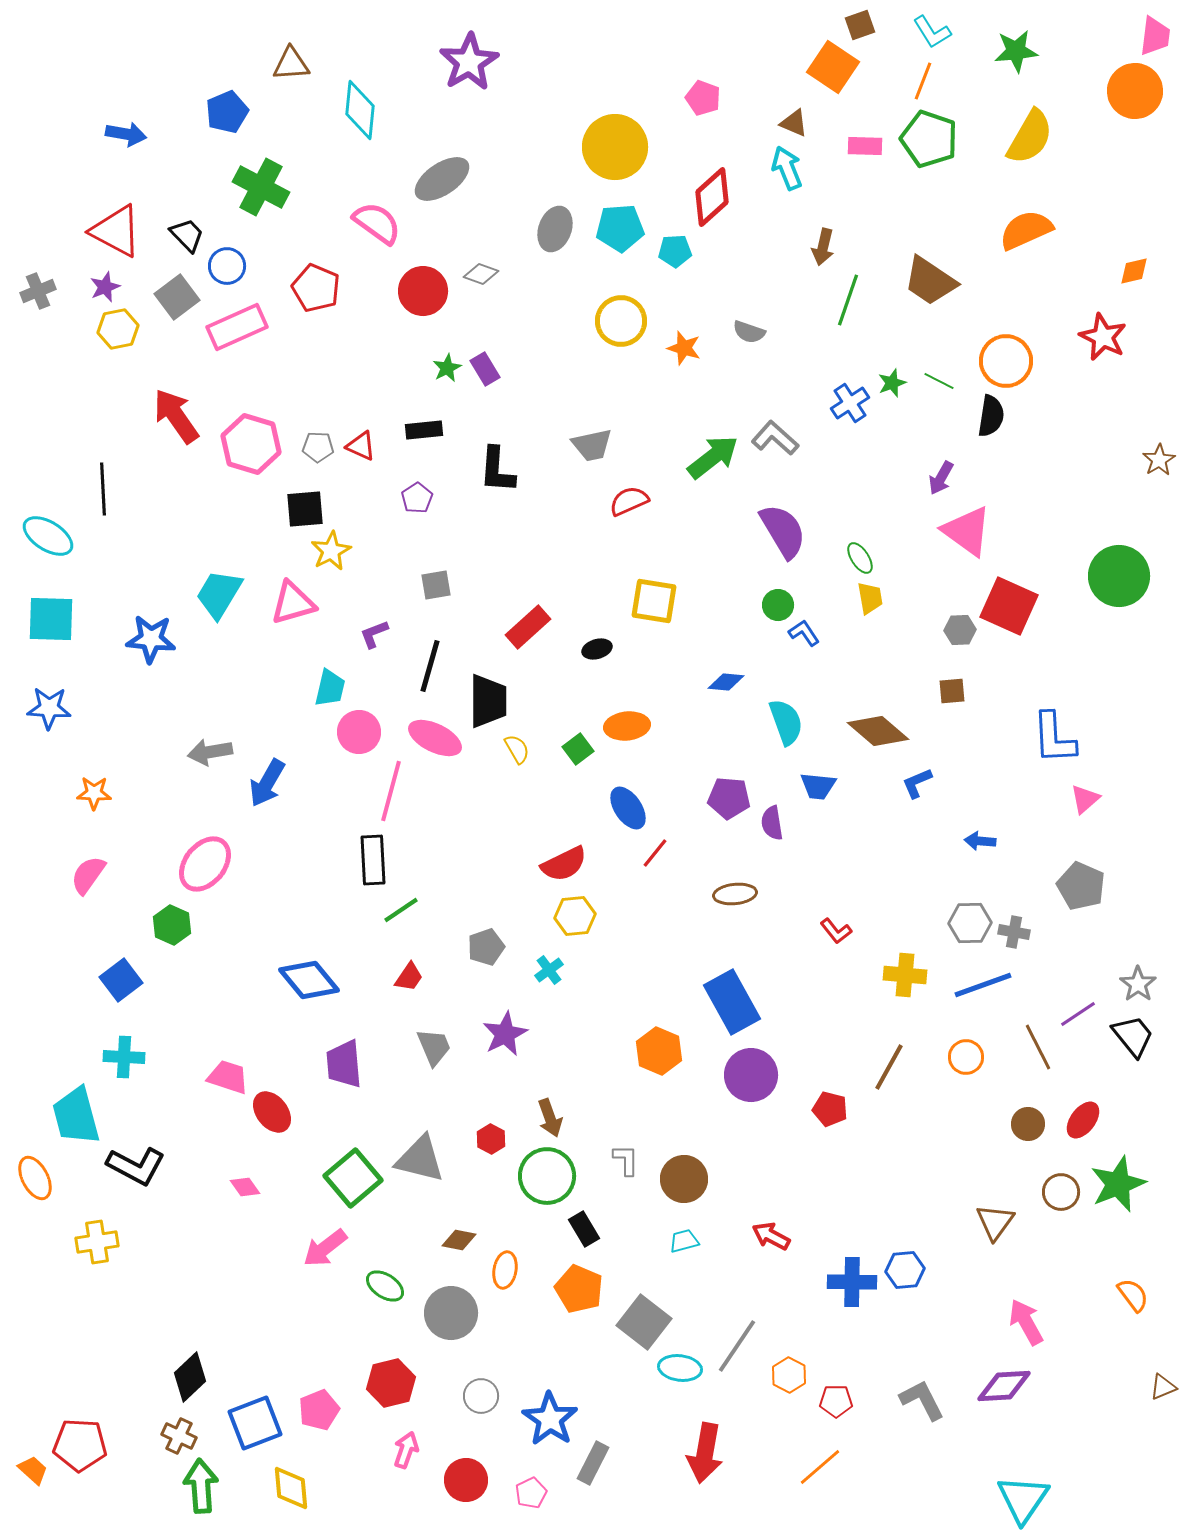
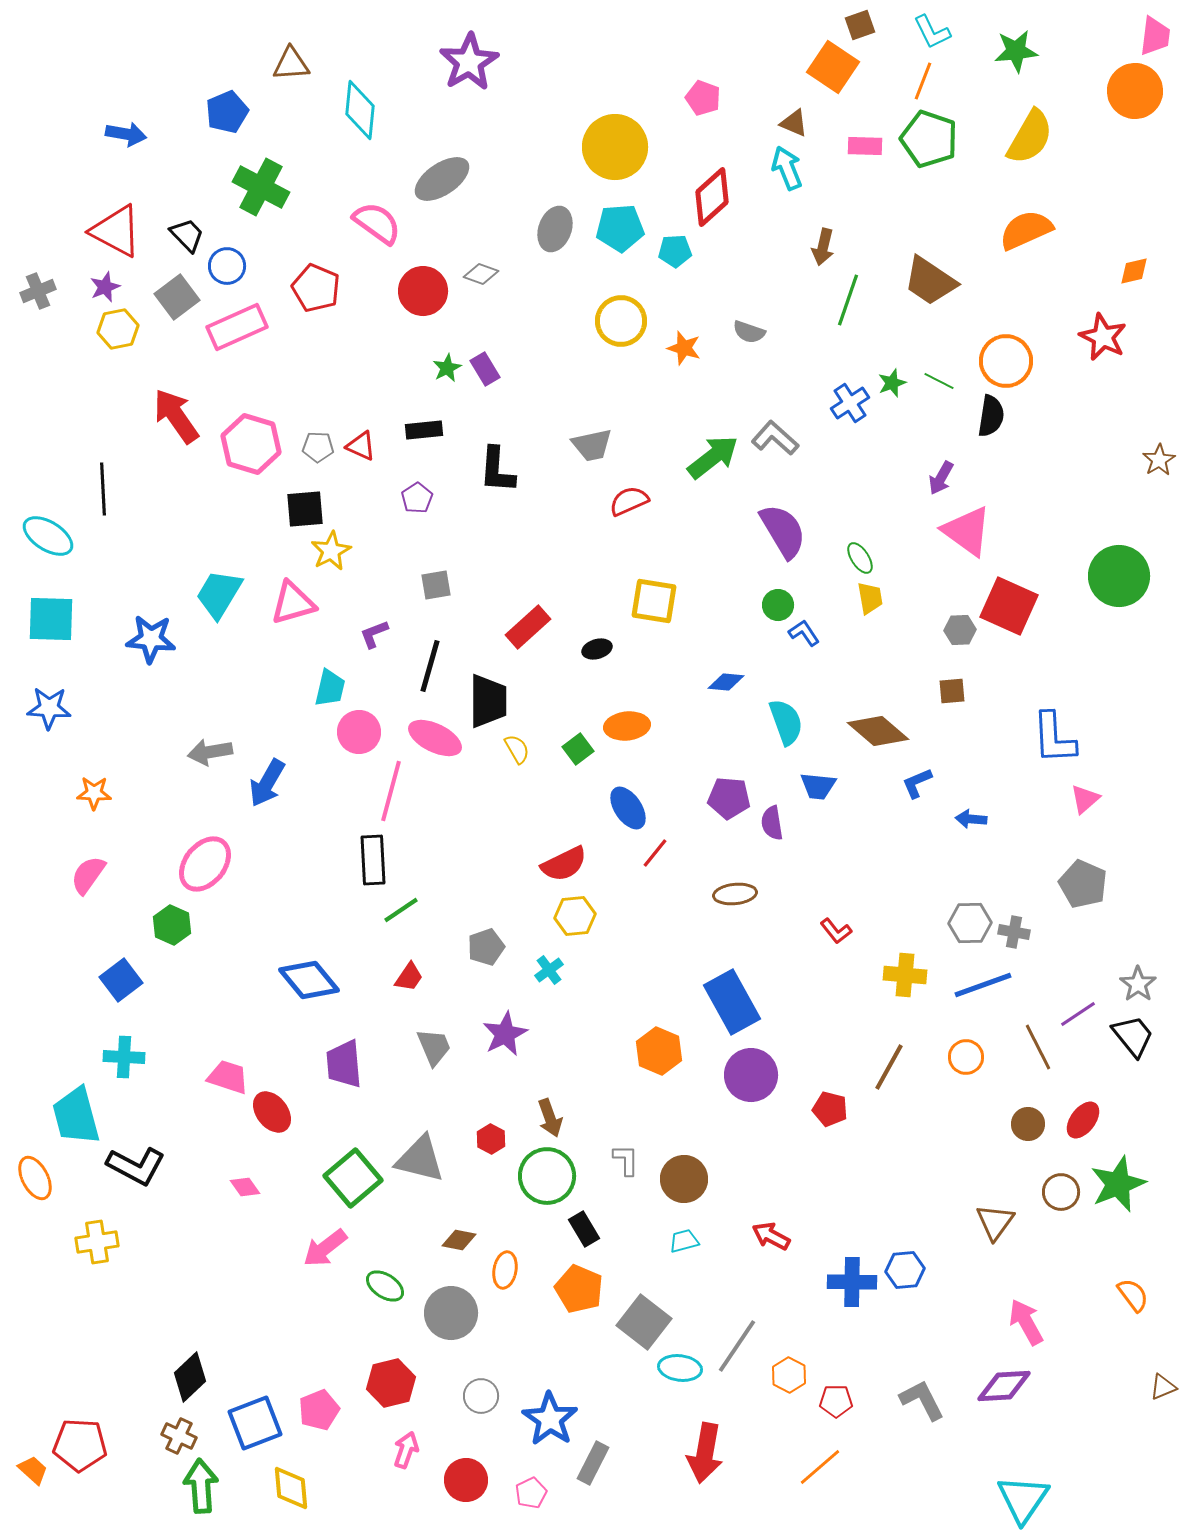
cyan L-shape at (932, 32): rotated 6 degrees clockwise
blue arrow at (980, 841): moved 9 px left, 22 px up
gray pentagon at (1081, 886): moved 2 px right, 2 px up
